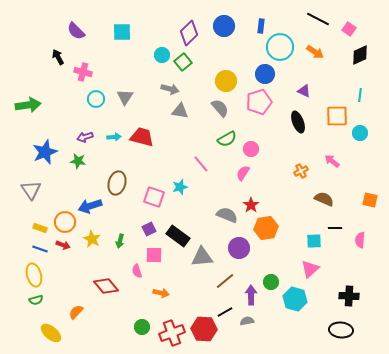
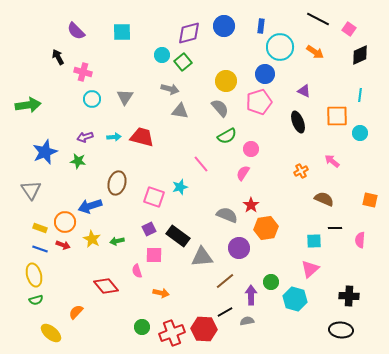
purple diamond at (189, 33): rotated 30 degrees clockwise
cyan circle at (96, 99): moved 4 px left
green semicircle at (227, 139): moved 3 px up
green arrow at (120, 241): moved 3 px left; rotated 64 degrees clockwise
